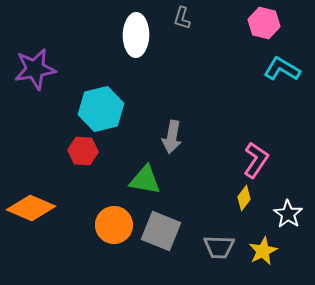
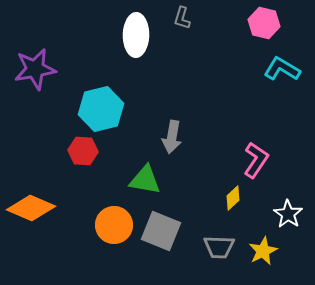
yellow diamond: moved 11 px left; rotated 10 degrees clockwise
